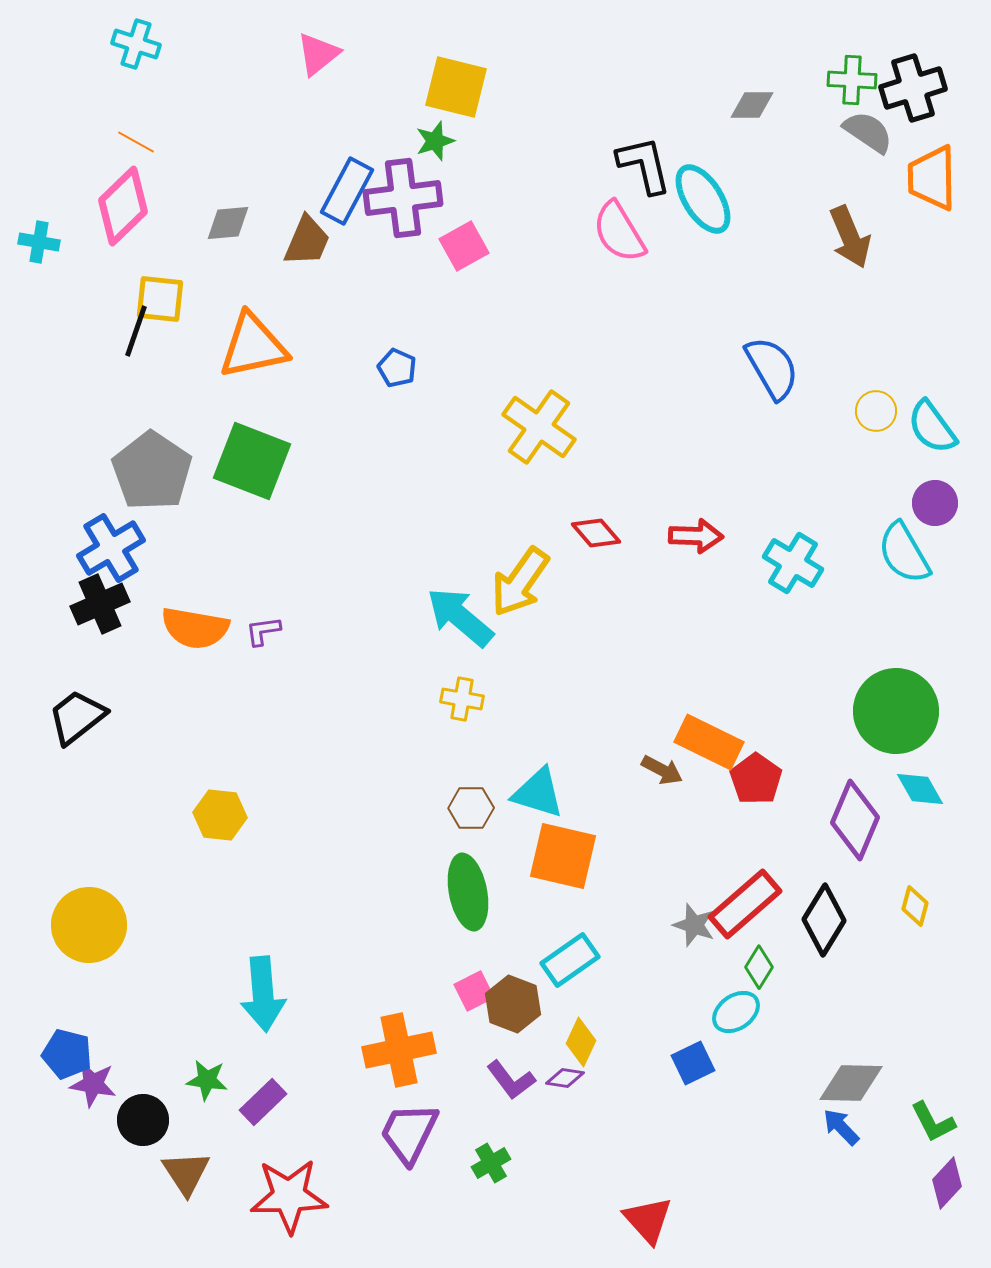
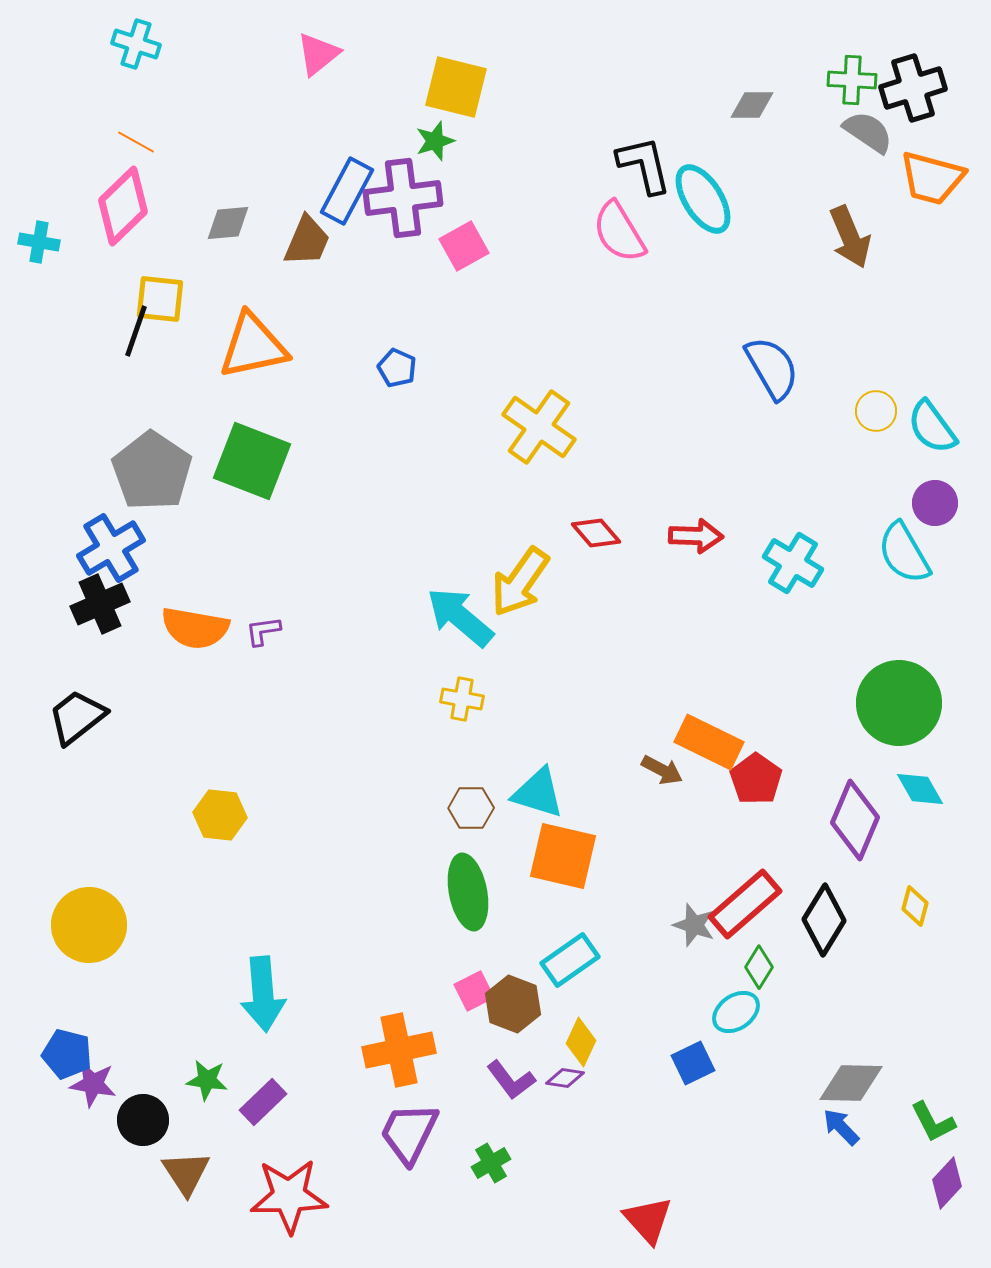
orange trapezoid at (932, 178): rotated 74 degrees counterclockwise
green circle at (896, 711): moved 3 px right, 8 px up
